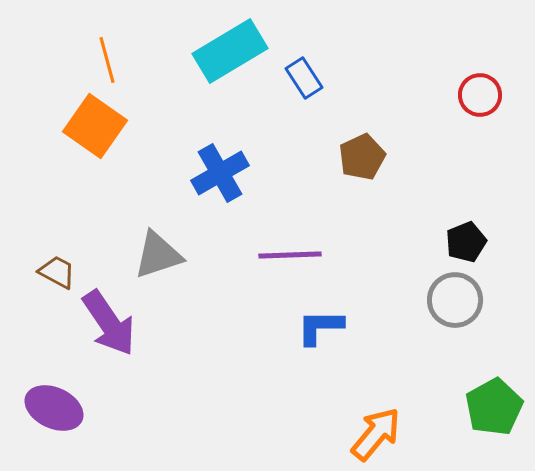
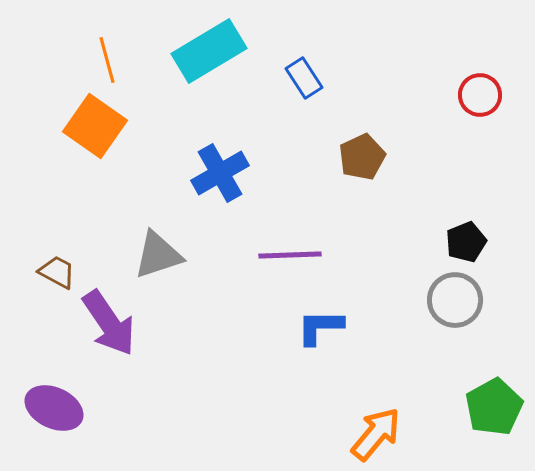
cyan rectangle: moved 21 px left
